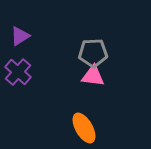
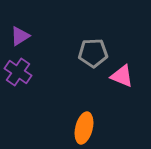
purple cross: rotated 8 degrees counterclockwise
pink triangle: moved 29 px right; rotated 15 degrees clockwise
orange ellipse: rotated 44 degrees clockwise
